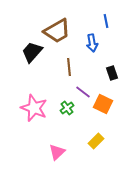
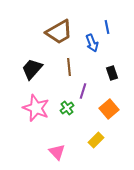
blue line: moved 1 px right, 6 px down
brown trapezoid: moved 2 px right, 1 px down
blue arrow: rotated 12 degrees counterclockwise
black trapezoid: moved 17 px down
purple line: moved 1 px up; rotated 70 degrees clockwise
orange square: moved 6 px right, 5 px down; rotated 24 degrees clockwise
pink star: moved 2 px right
yellow rectangle: moved 1 px up
pink triangle: rotated 30 degrees counterclockwise
